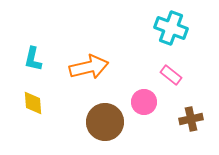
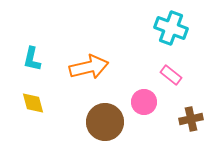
cyan L-shape: moved 1 px left
yellow diamond: rotated 10 degrees counterclockwise
